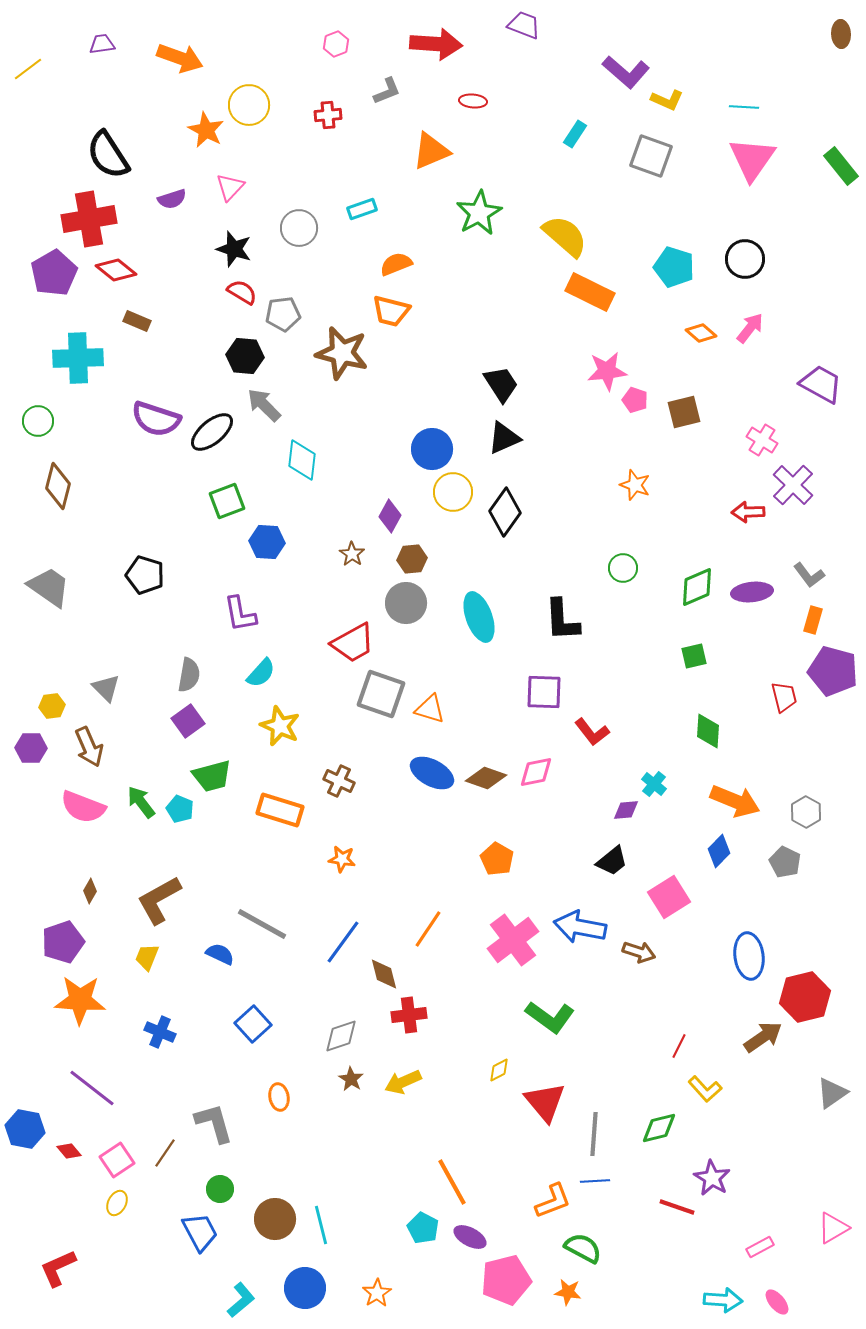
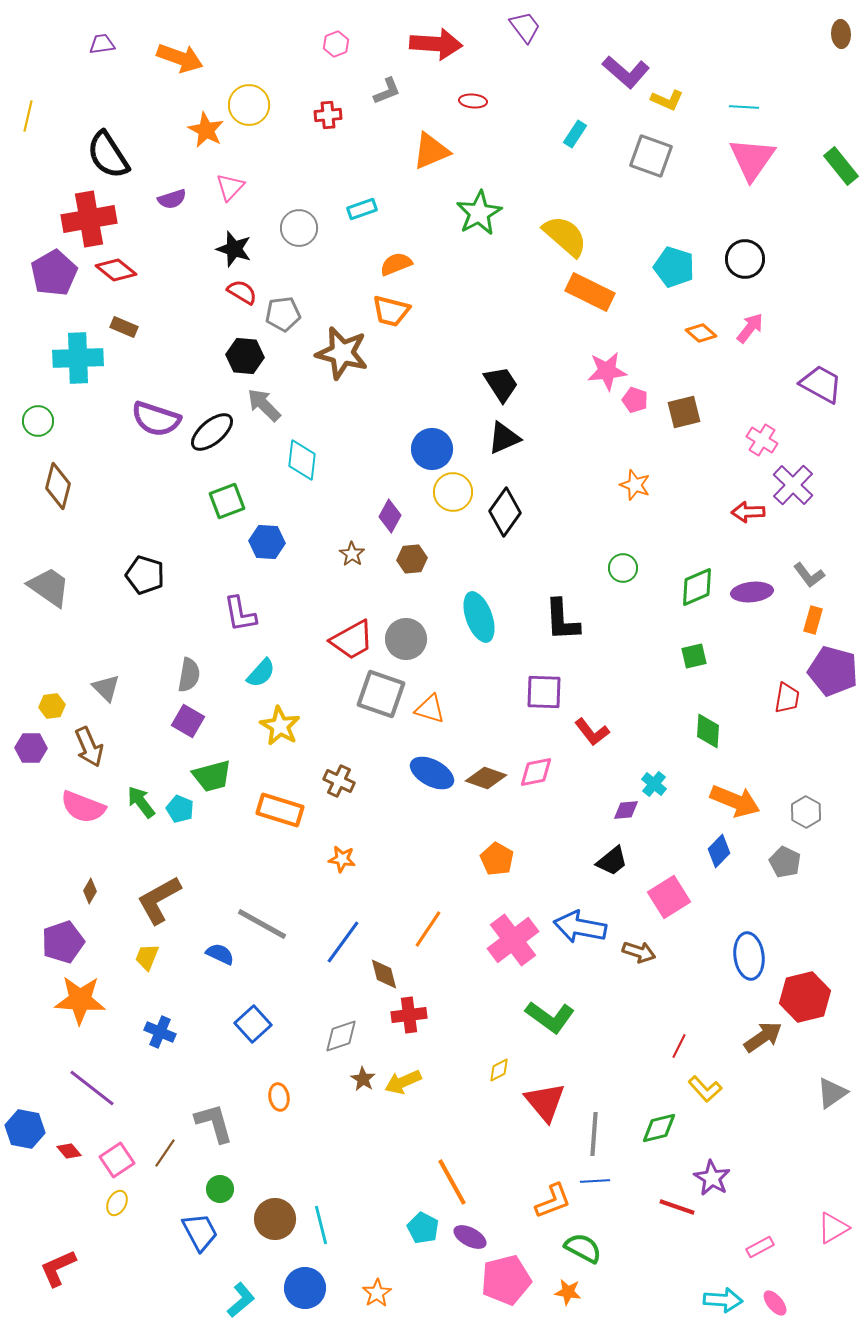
purple trapezoid at (524, 25): moved 1 px right, 2 px down; rotated 32 degrees clockwise
yellow line at (28, 69): moved 47 px down; rotated 40 degrees counterclockwise
brown rectangle at (137, 321): moved 13 px left, 6 px down
gray circle at (406, 603): moved 36 px down
red trapezoid at (353, 643): moved 1 px left, 3 px up
red trapezoid at (784, 697): moved 3 px right, 1 px down; rotated 24 degrees clockwise
purple square at (188, 721): rotated 24 degrees counterclockwise
yellow star at (280, 726): rotated 6 degrees clockwise
brown star at (351, 1079): moved 12 px right
pink ellipse at (777, 1302): moved 2 px left, 1 px down
